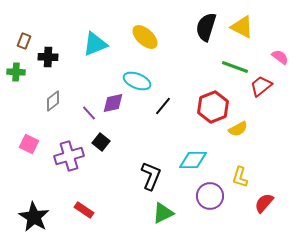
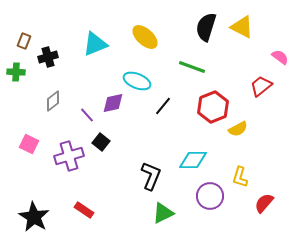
black cross: rotated 18 degrees counterclockwise
green line: moved 43 px left
purple line: moved 2 px left, 2 px down
